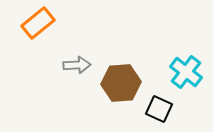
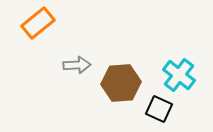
cyan cross: moved 7 px left, 3 px down
